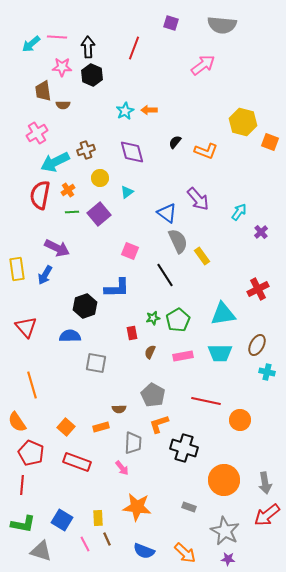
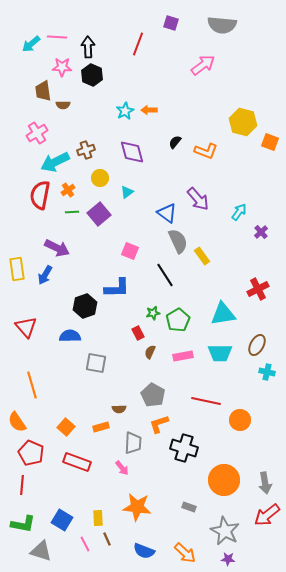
red line at (134, 48): moved 4 px right, 4 px up
green star at (153, 318): moved 5 px up
red rectangle at (132, 333): moved 6 px right; rotated 16 degrees counterclockwise
